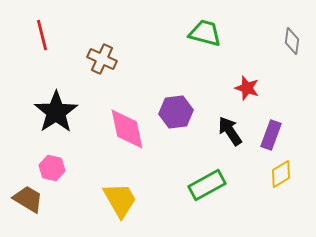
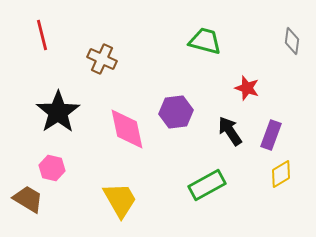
green trapezoid: moved 8 px down
black star: moved 2 px right
